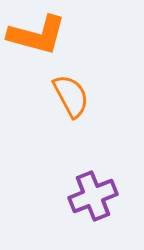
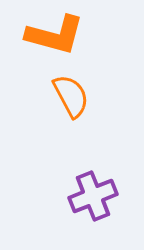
orange L-shape: moved 18 px right
